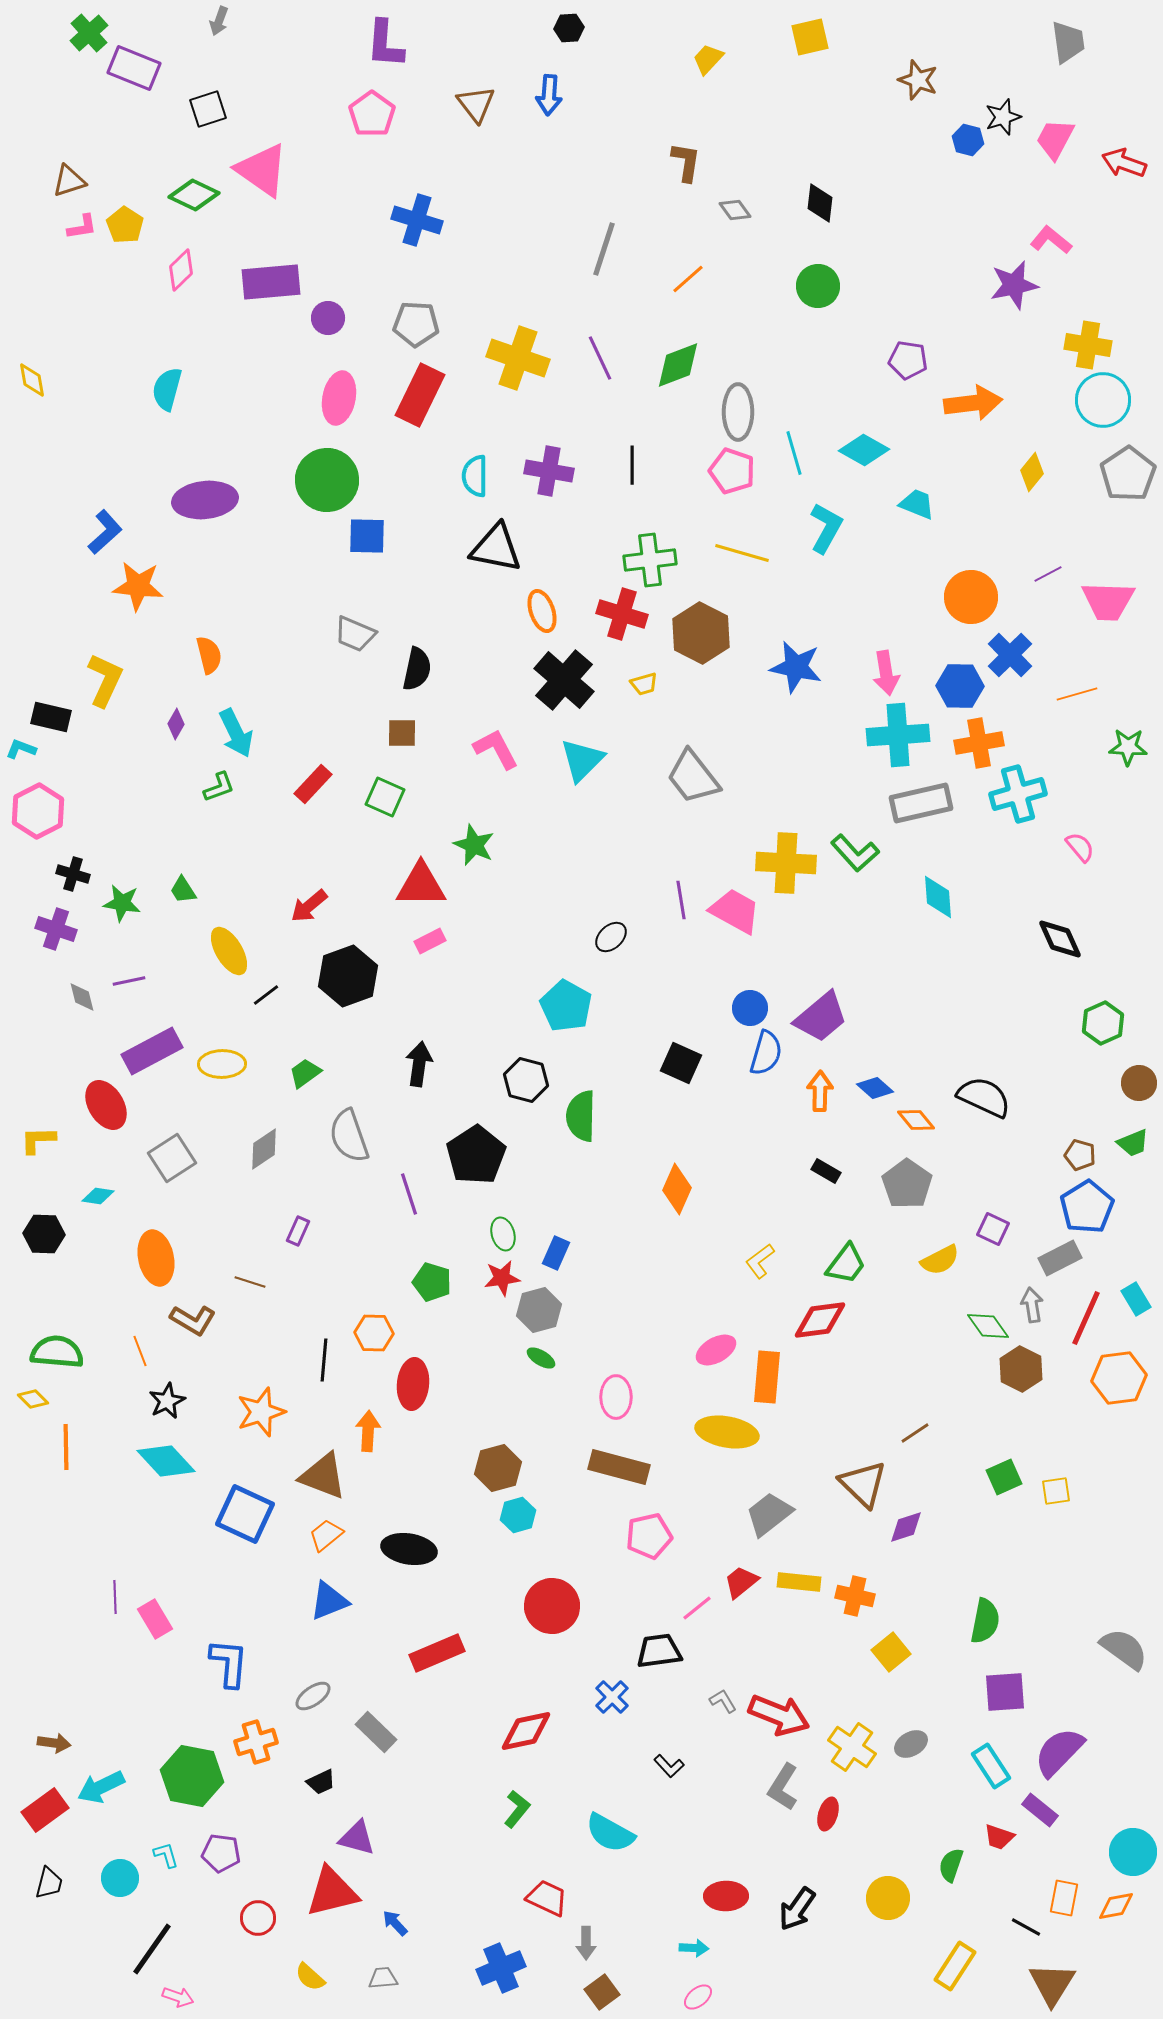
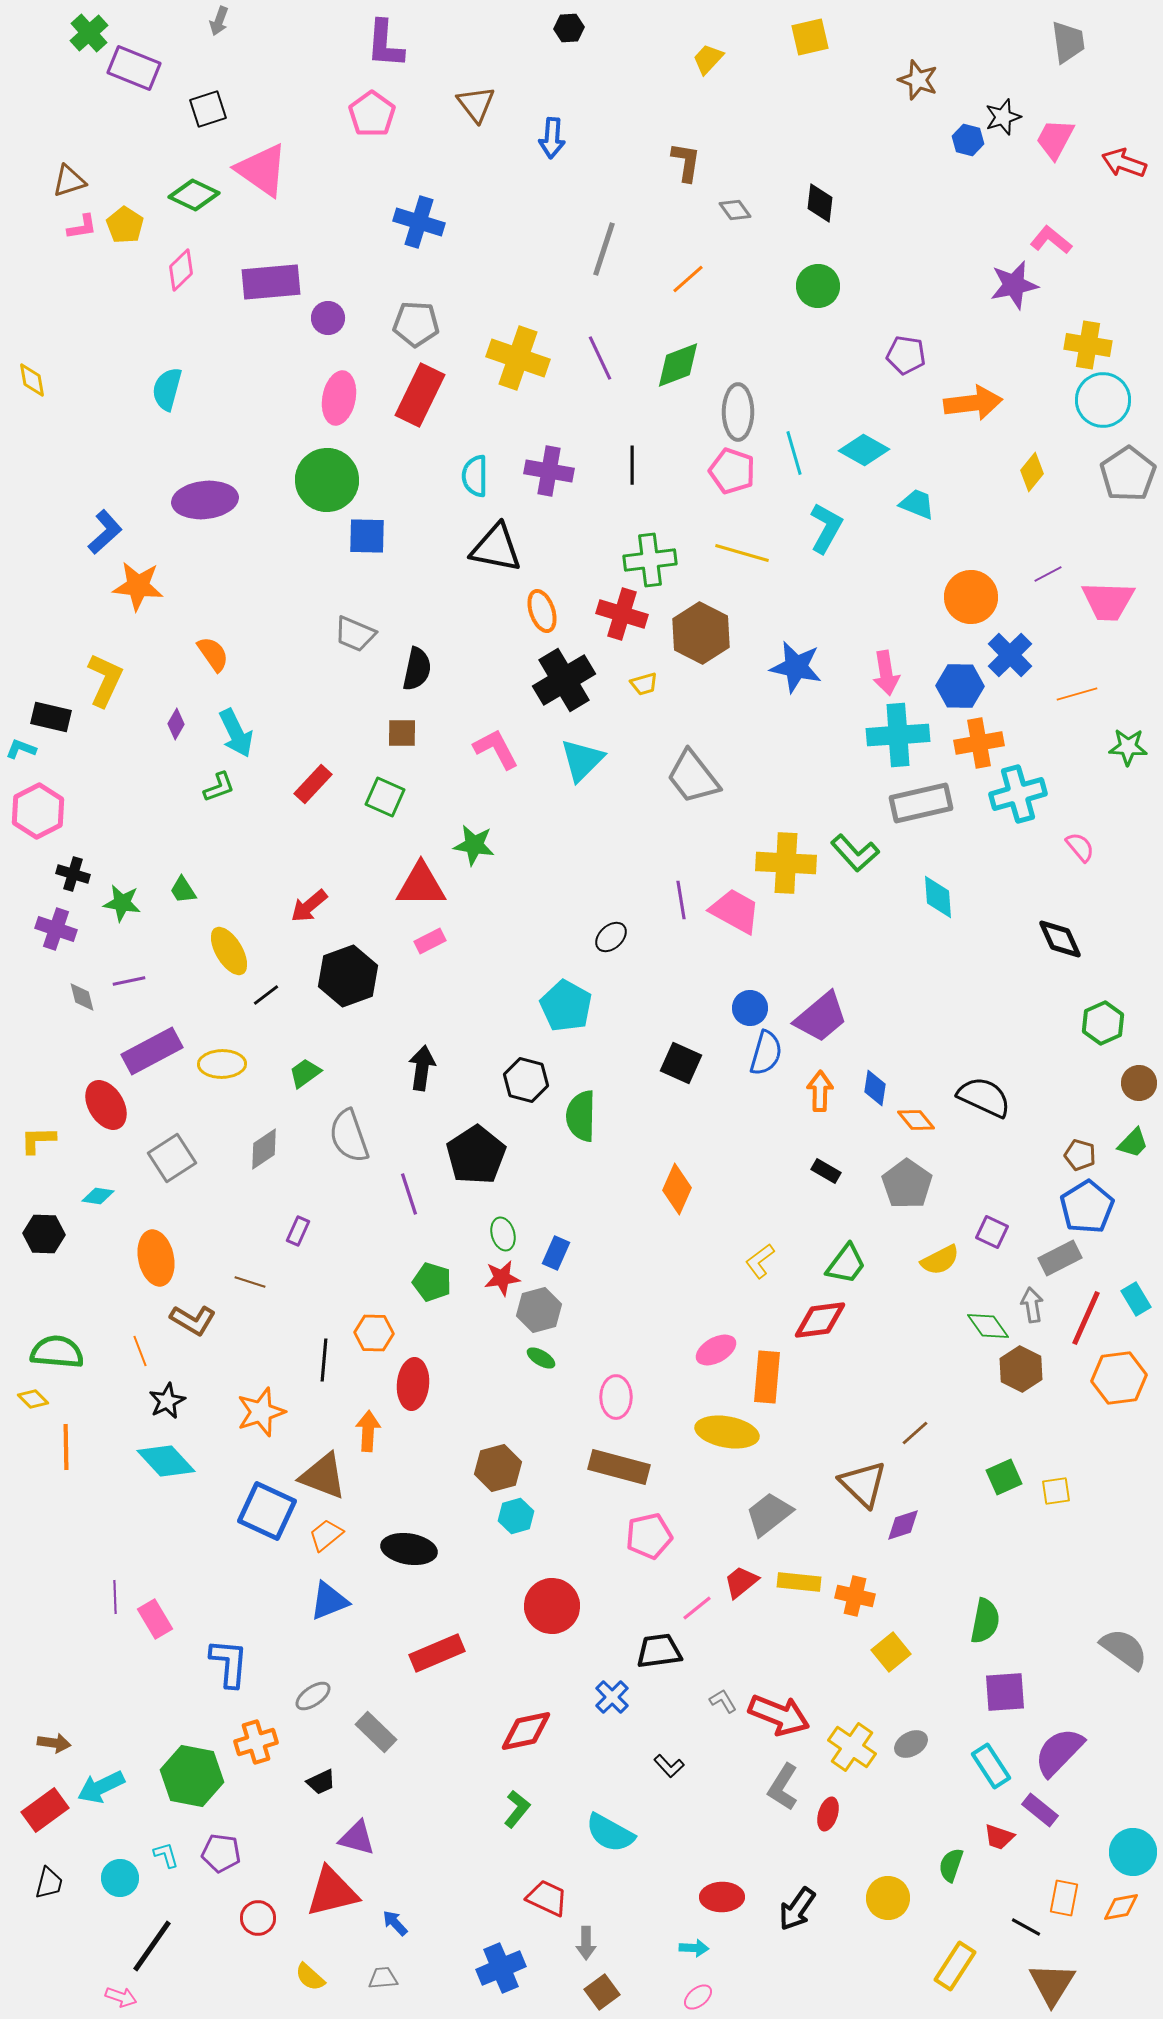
blue arrow at (549, 95): moved 3 px right, 43 px down
blue cross at (417, 220): moved 2 px right, 2 px down
purple pentagon at (908, 360): moved 2 px left, 5 px up
orange semicircle at (209, 655): moved 4 px right, 1 px up; rotated 21 degrees counterclockwise
black cross at (564, 680): rotated 18 degrees clockwise
green star at (474, 845): rotated 15 degrees counterclockwise
black arrow at (419, 1064): moved 3 px right, 4 px down
blue diamond at (875, 1088): rotated 57 degrees clockwise
green trapezoid at (1133, 1143): rotated 24 degrees counterclockwise
purple square at (993, 1229): moved 1 px left, 3 px down
brown line at (915, 1433): rotated 8 degrees counterclockwise
blue square at (245, 1514): moved 22 px right, 3 px up
cyan hexagon at (518, 1515): moved 2 px left, 1 px down
purple diamond at (906, 1527): moved 3 px left, 2 px up
red ellipse at (726, 1896): moved 4 px left, 1 px down
orange diamond at (1116, 1906): moved 5 px right, 1 px down
black line at (152, 1949): moved 3 px up
pink arrow at (178, 1997): moved 57 px left
